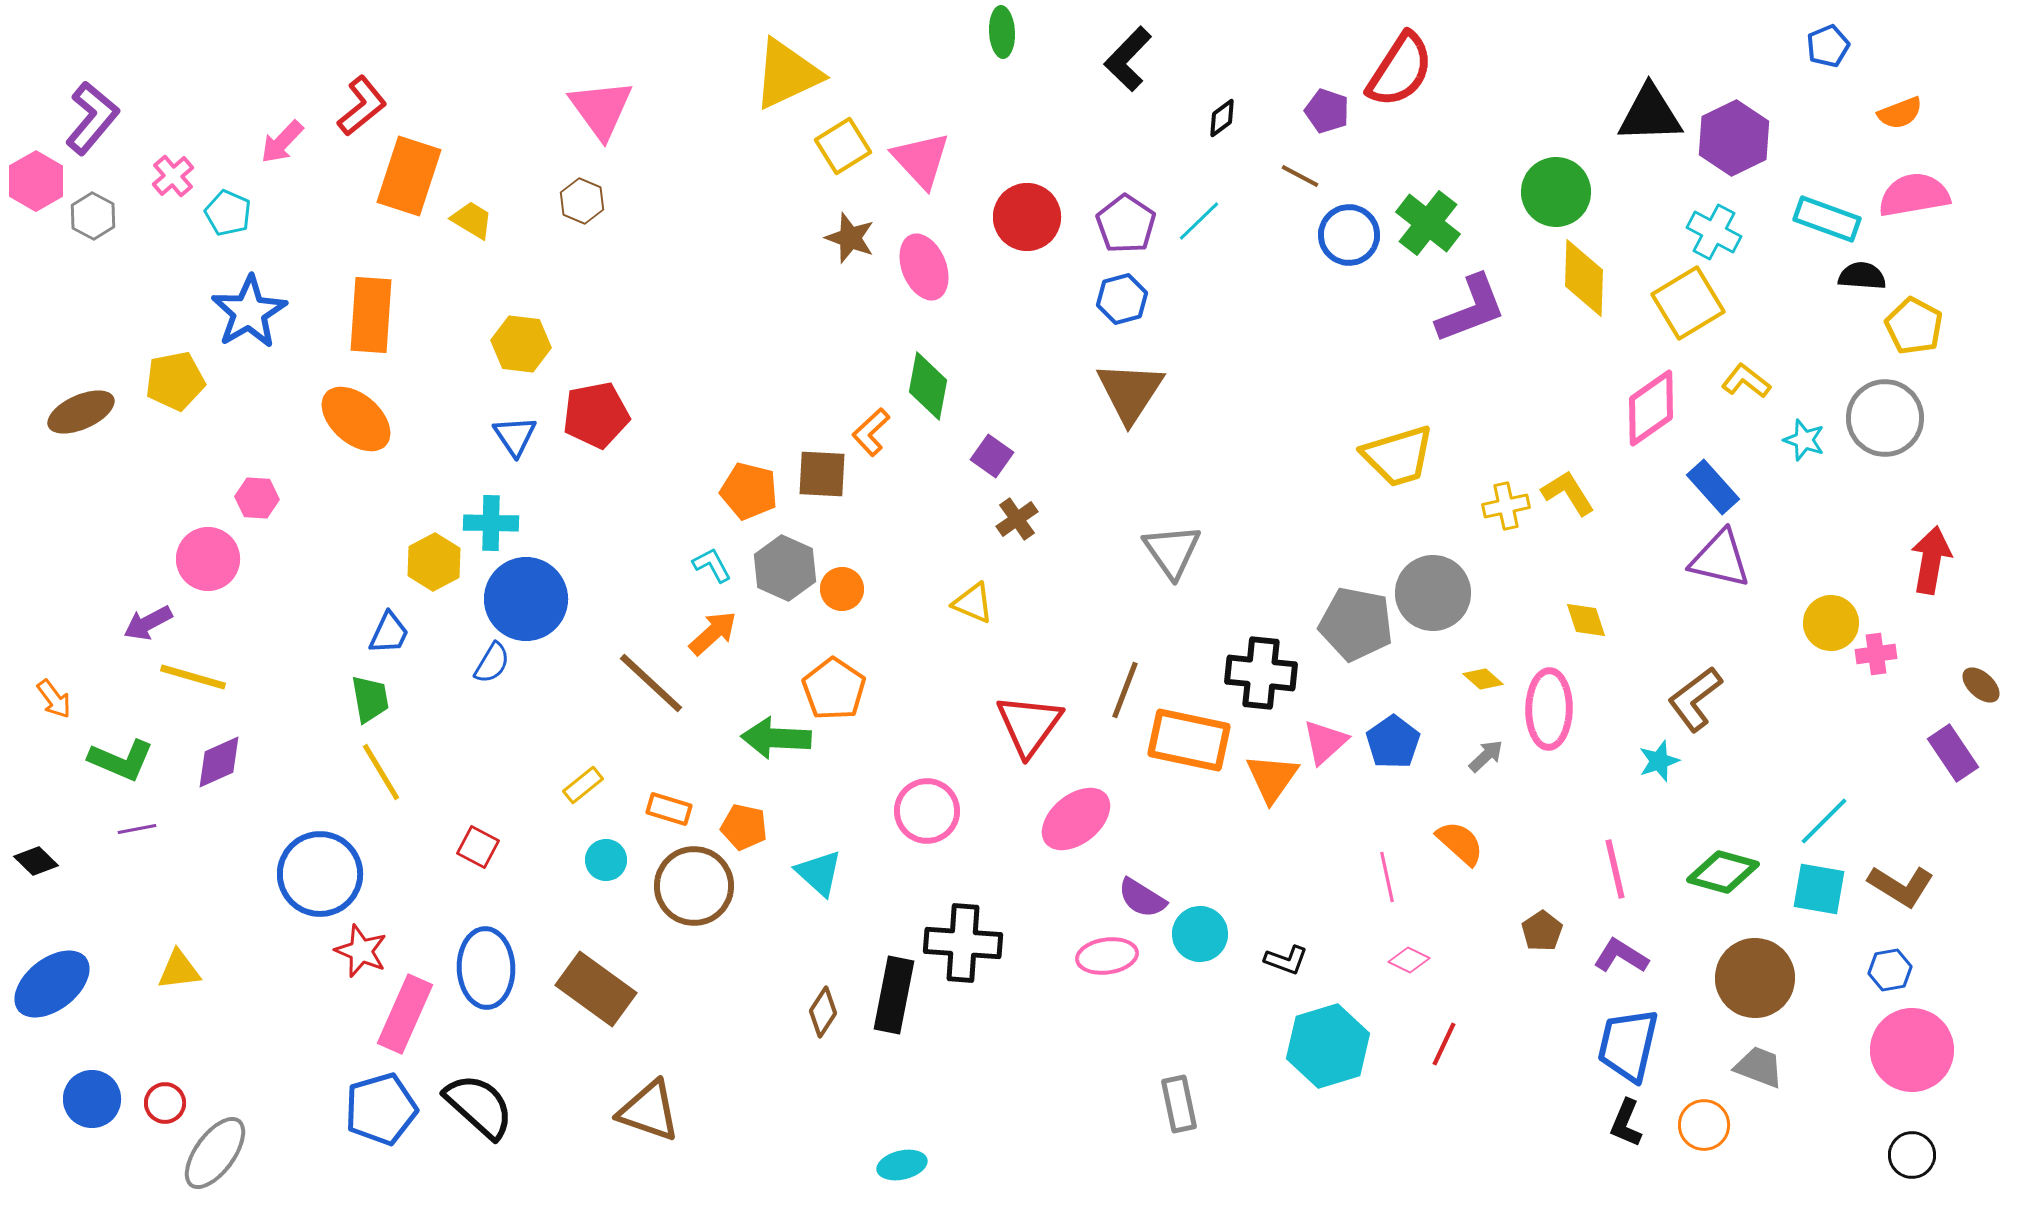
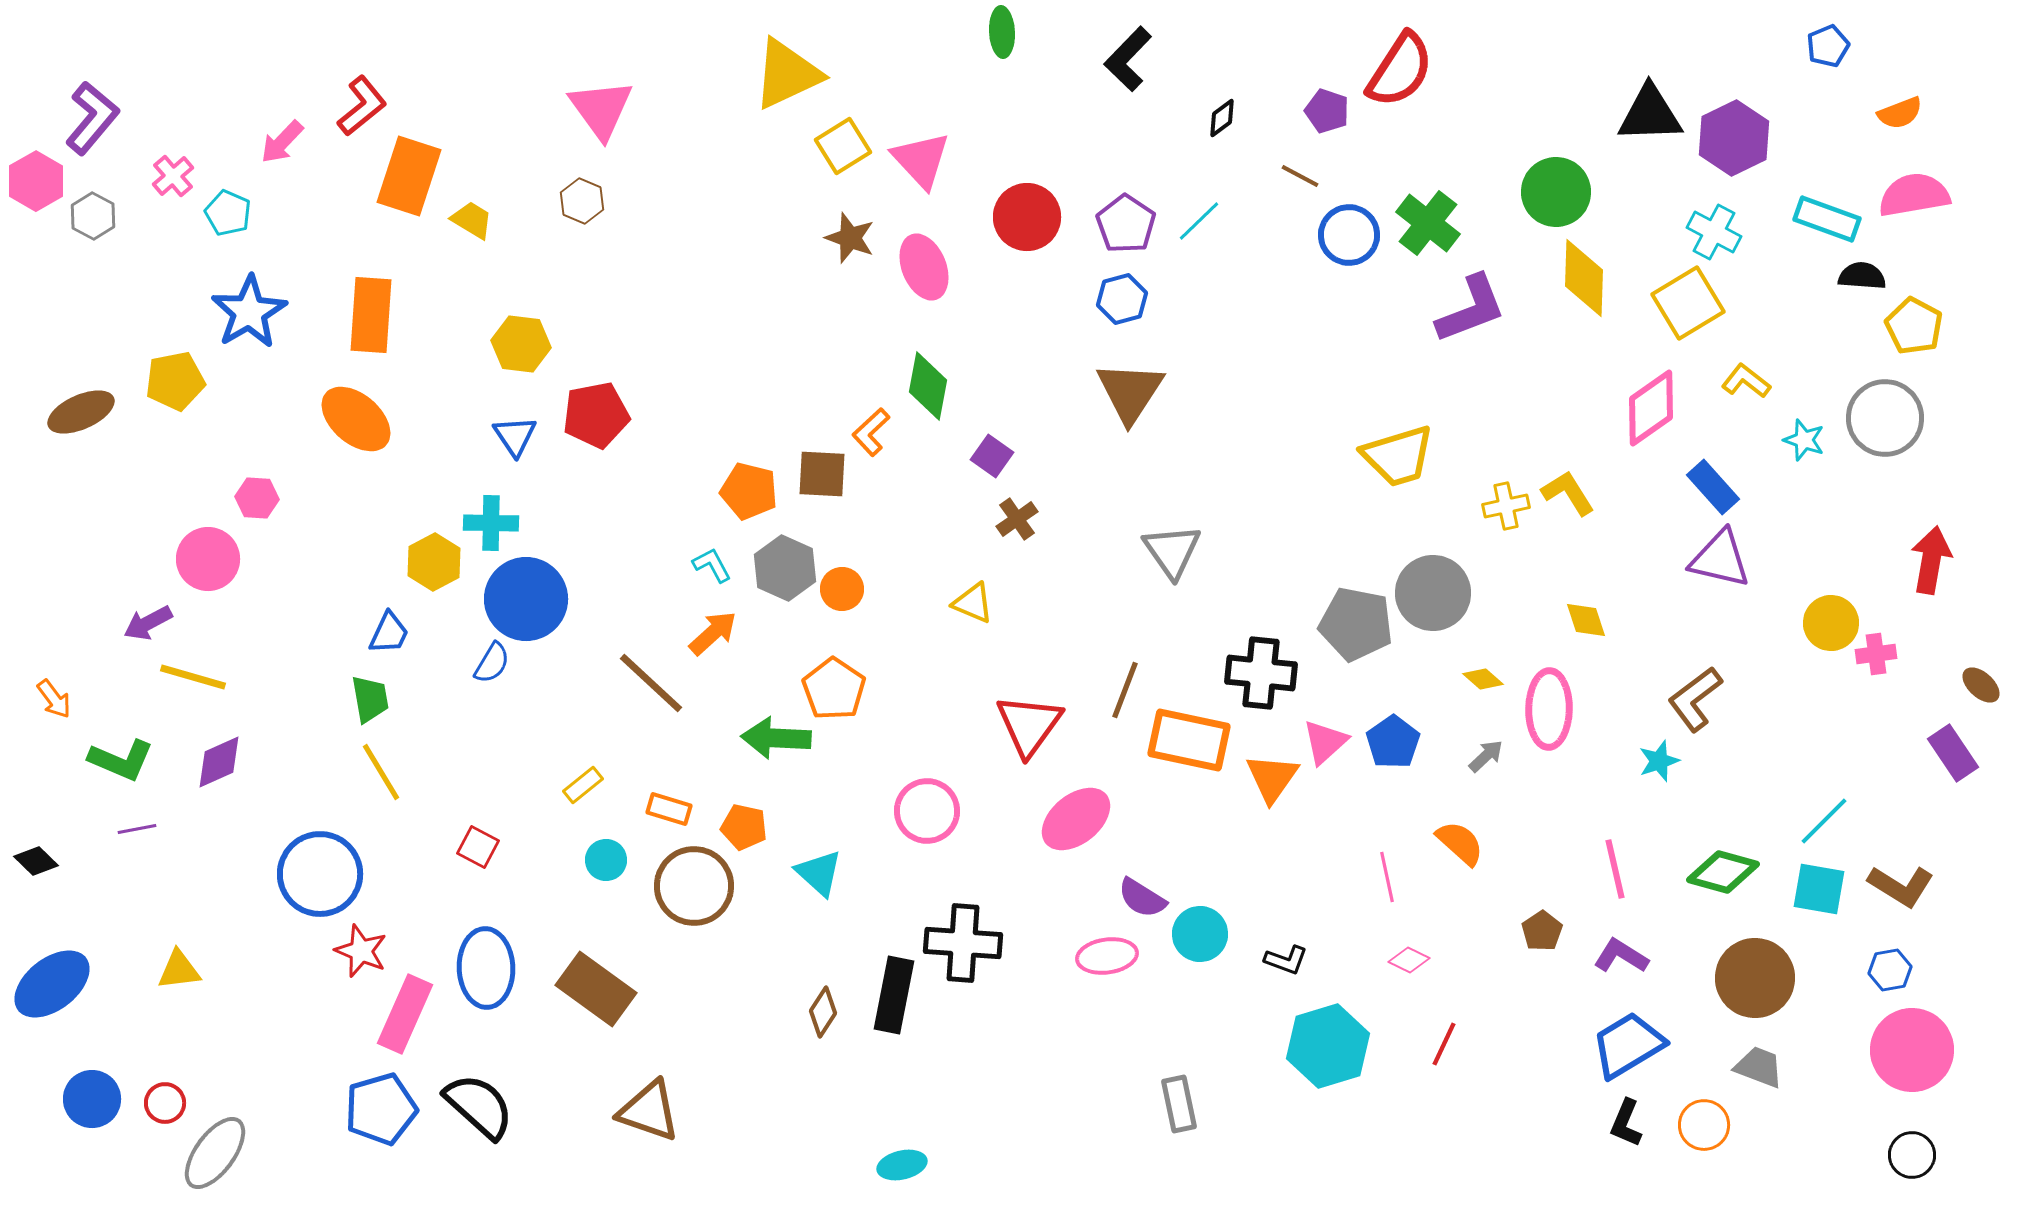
blue trapezoid at (1628, 1045): rotated 46 degrees clockwise
